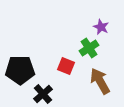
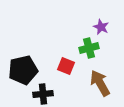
green cross: rotated 18 degrees clockwise
black pentagon: moved 3 px right; rotated 12 degrees counterclockwise
brown arrow: moved 2 px down
black cross: rotated 36 degrees clockwise
